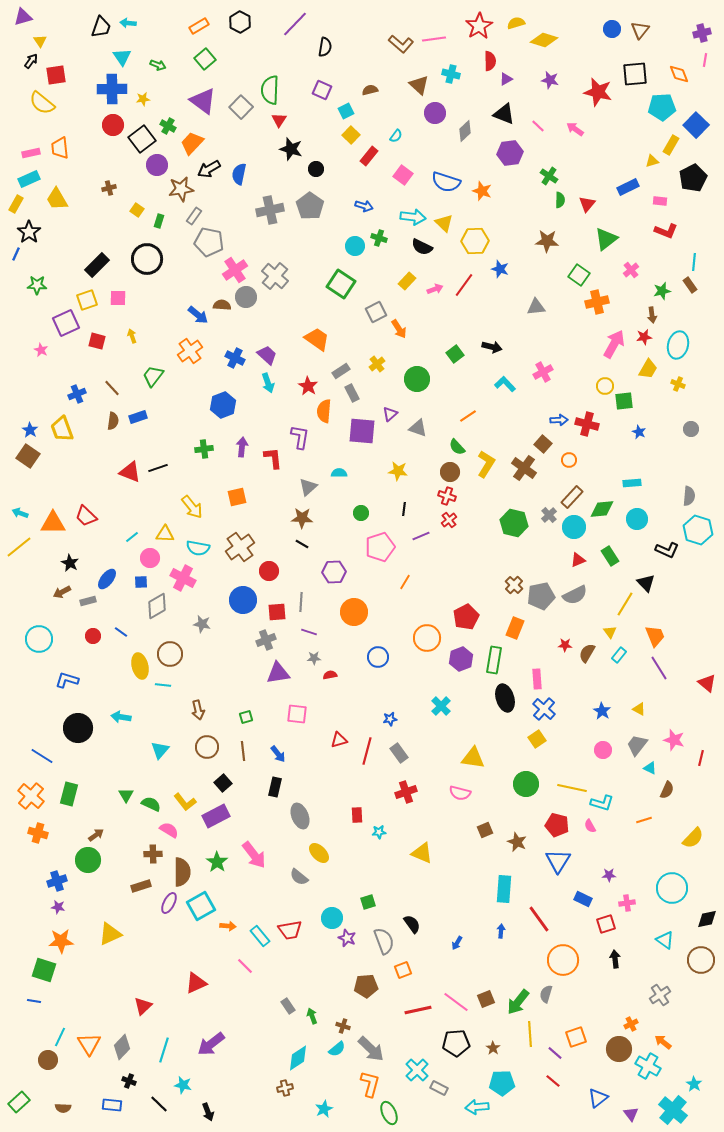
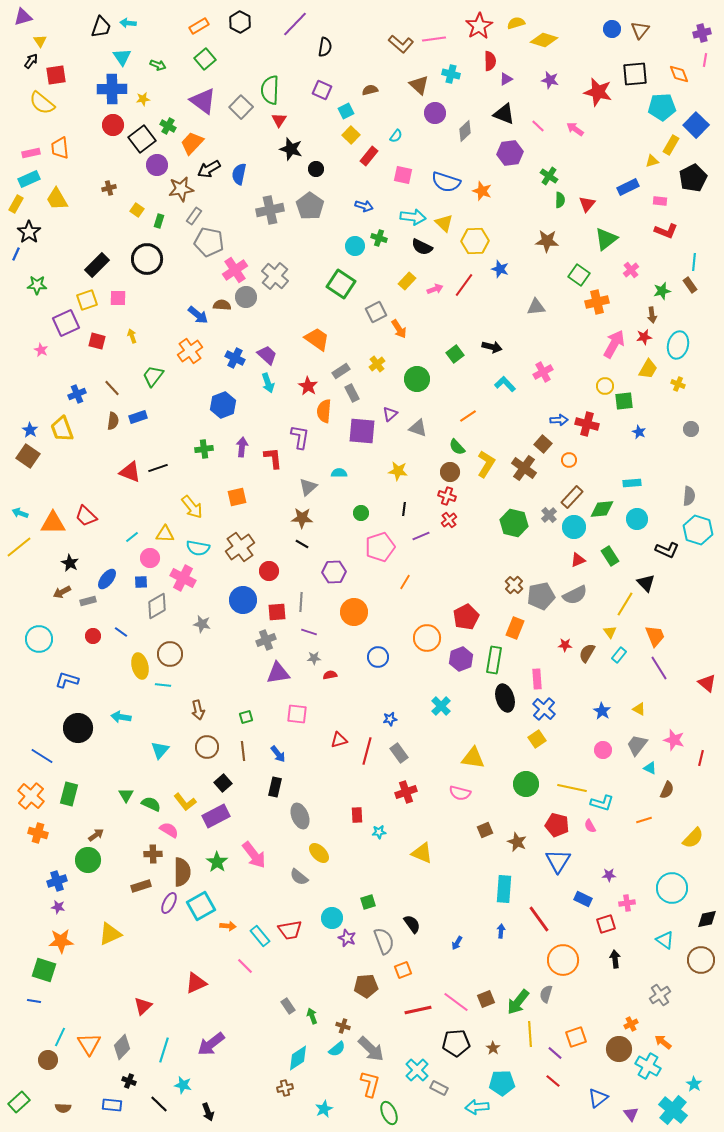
pink square at (403, 175): rotated 24 degrees counterclockwise
